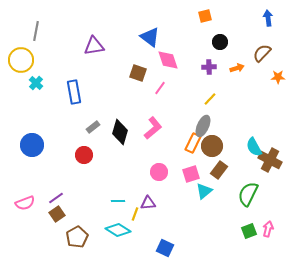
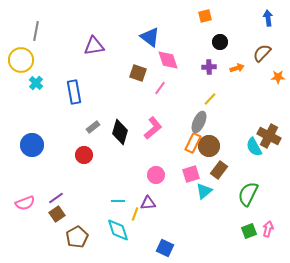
gray ellipse at (203, 126): moved 4 px left, 4 px up
brown circle at (212, 146): moved 3 px left
brown cross at (270, 160): moved 1 px left, 24 px up
pink circle at (159, 172): moved 3 px left, 3 px down
cyan diamond at (118, 230): rotated 40 degrees clockwise
